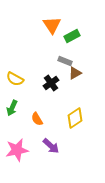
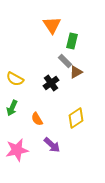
green rectangle: moved 5 px down; rotated 49 degrees counterclockwise
gray rectangle: rotated 24 degrees clockwise
brown triangle: moved 1 px right, 1 px up
yellow diamond: moved 1 px right
purple arrow: moved 1 px right, 1 px up
